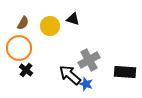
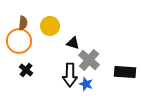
black triangle: moved 24 px down
brown semicircle: rotated 24 degrees counterclockwise
orange circle: moved 7 px up
gray cross: rotated 20 degrees counterclockwise
black arrow: rotated 130 degrees counterclockwise
